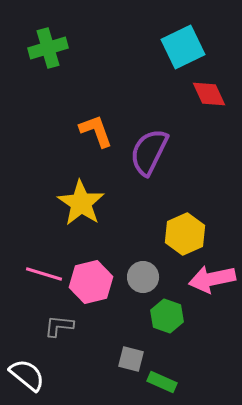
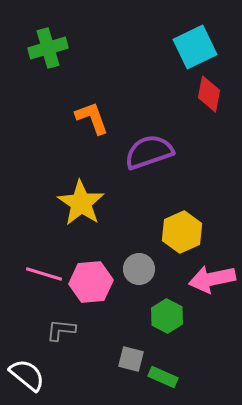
cyan square: moved 12 px right
red diamond: rotated 36 degrees clockwise
orange L-shape: moved 4 px left, 13 px up
purple semicircle: rotated 45 degrees clockwise
yellow hexagon: moved 3 px left, 2 px up
gray circle: moved 4 px left, 8 px up
pink hexagon: rotated 9 degrees clockwise
green hexagon: rotated 8 degrees clockwise
gray L-shape: moved 2 px right, 4 px down
green rectangle: moved 1 px right, 5 px up
